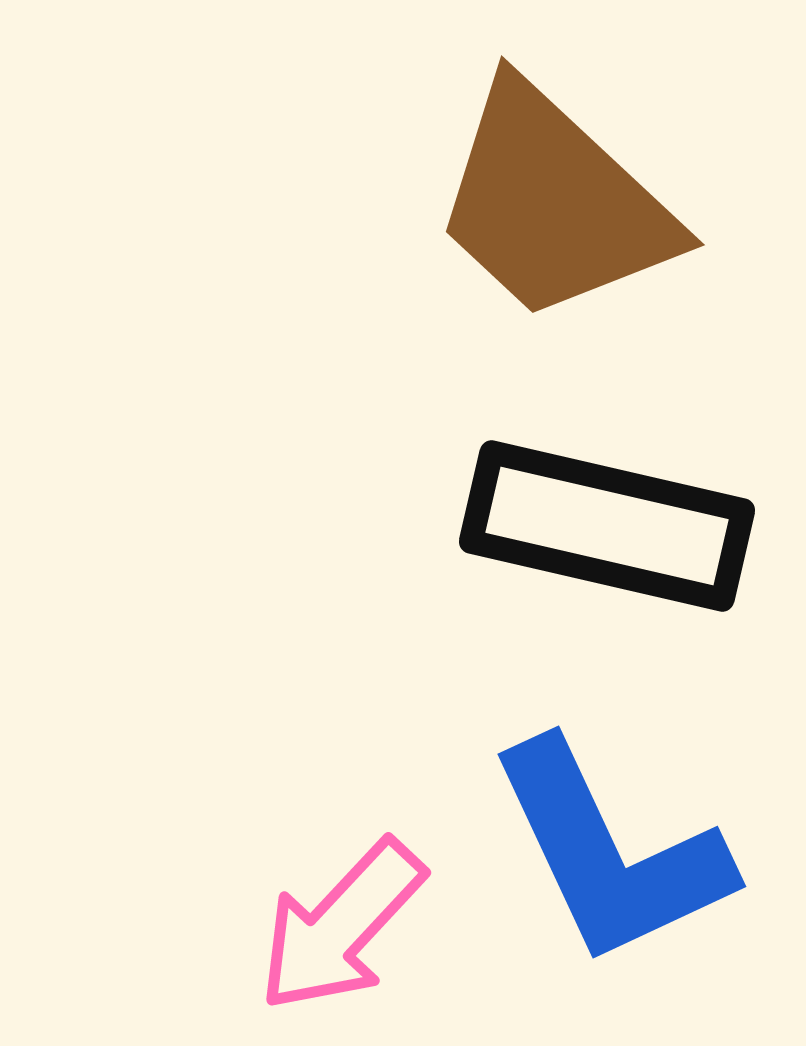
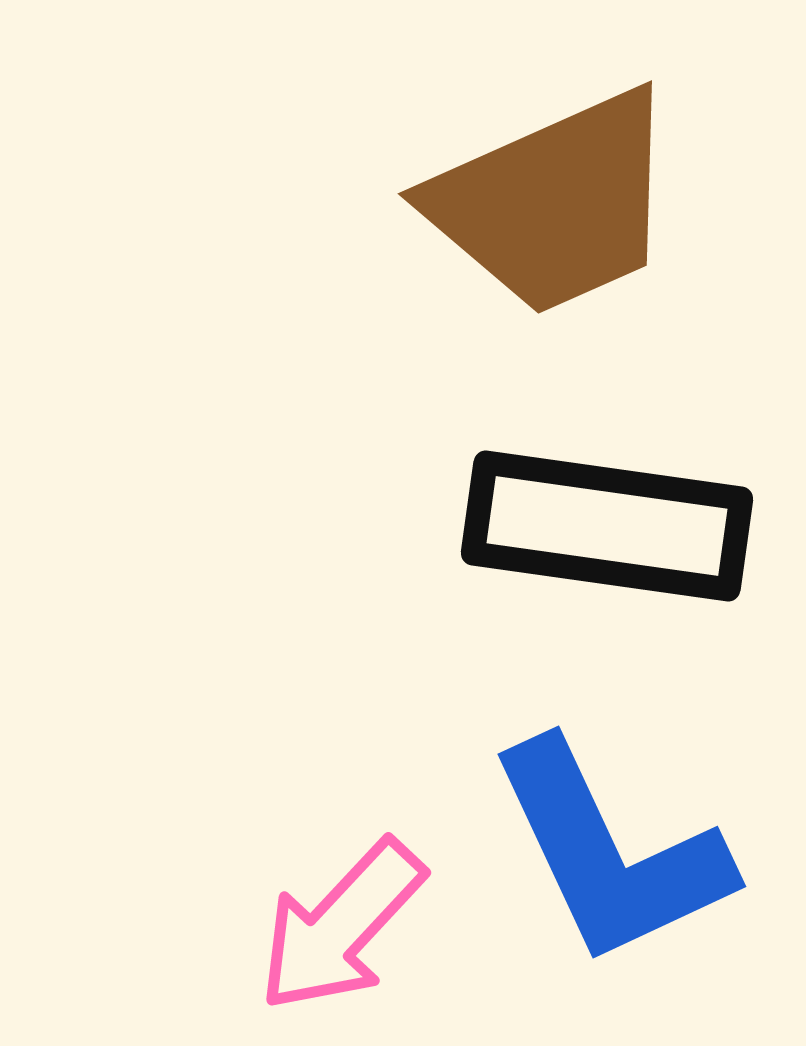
brown trapezoid: rotated 67 degrees counterclockwise
black rectangle: rotated 5 degrees counterclockwise
